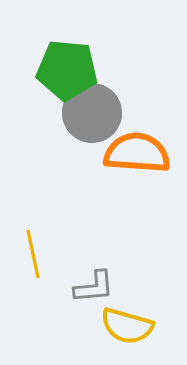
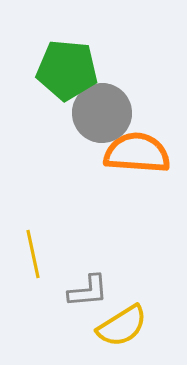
gray circle: moved 10 px right
gray L-shape: moved 6 px left, 4 px down
yellow semicircle: moved 5 px left; rotated 48 degrees counterclockwise
